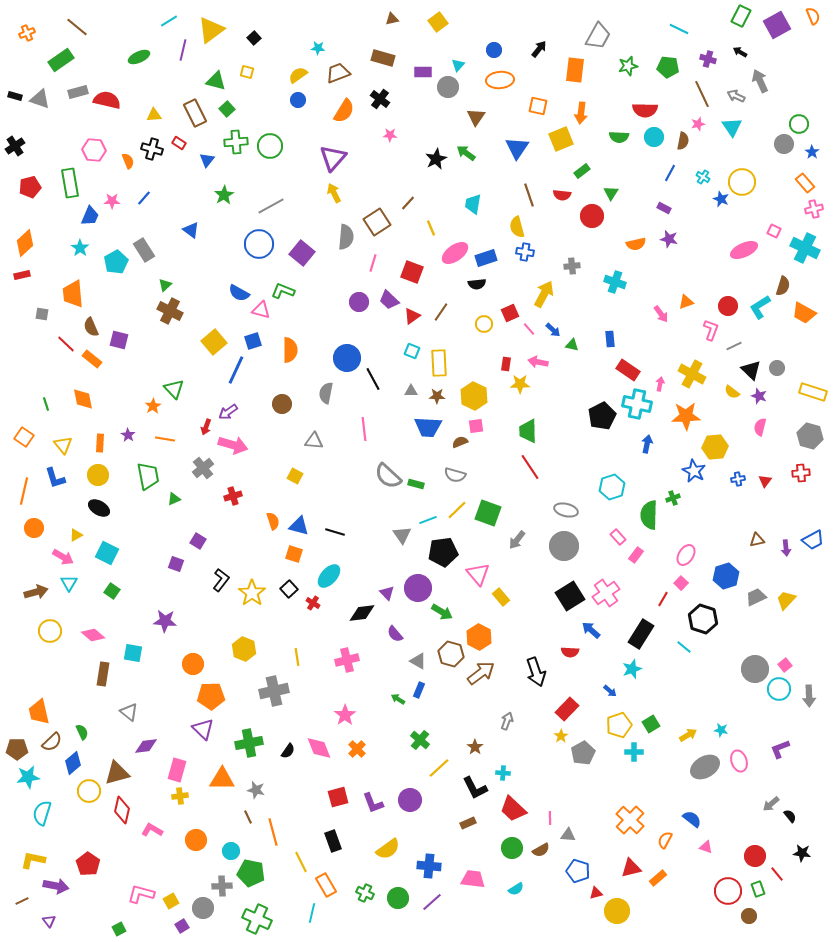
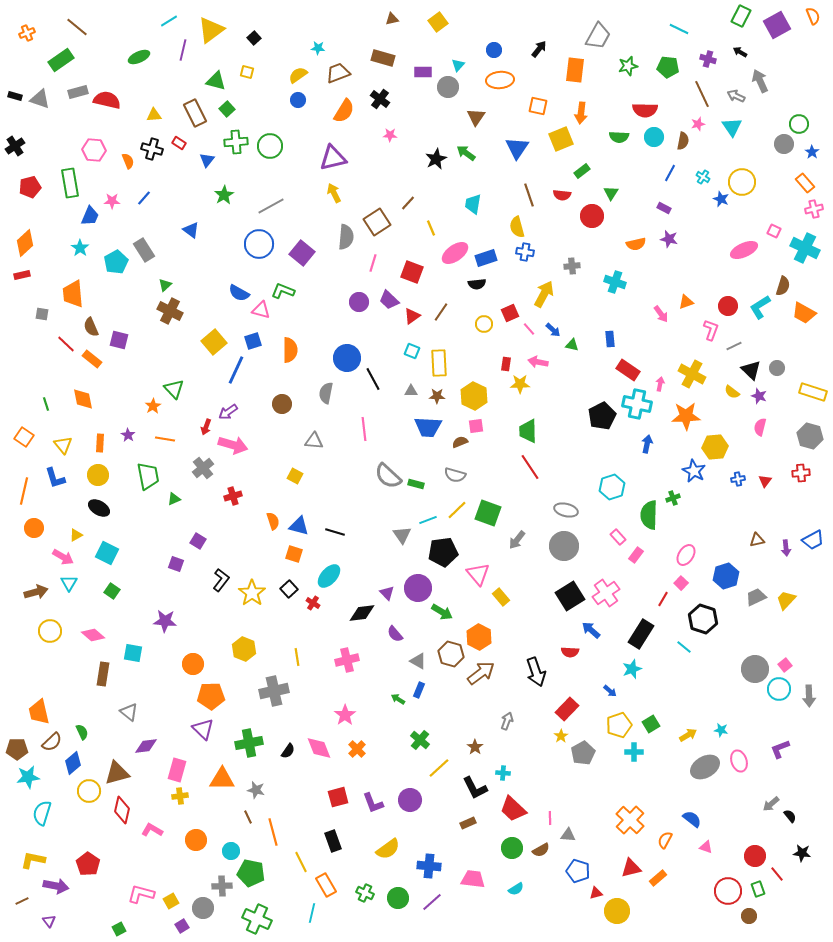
purple triangle at (333, 158): rotated 36 degrees clockwise
